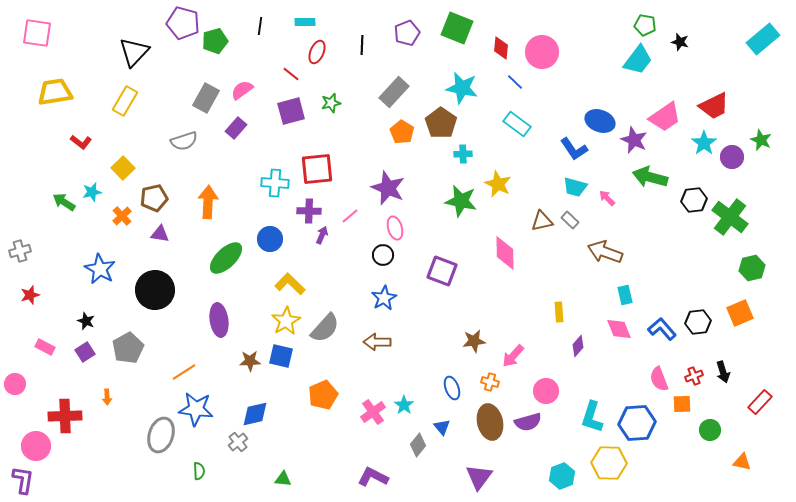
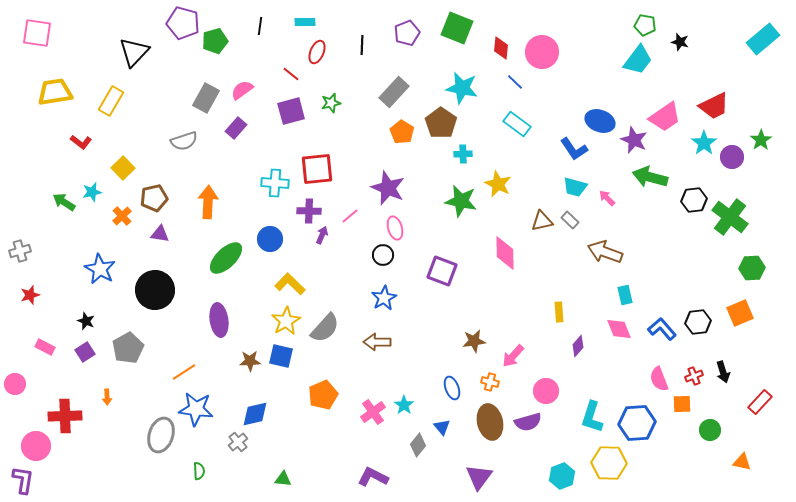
yellow rectangle at (125, 101): moved 14 px left
green star at (761, 140): rotated 15 degrees clockwise
green hexagon at (752, 268): rotated 10 degrees clockwise
